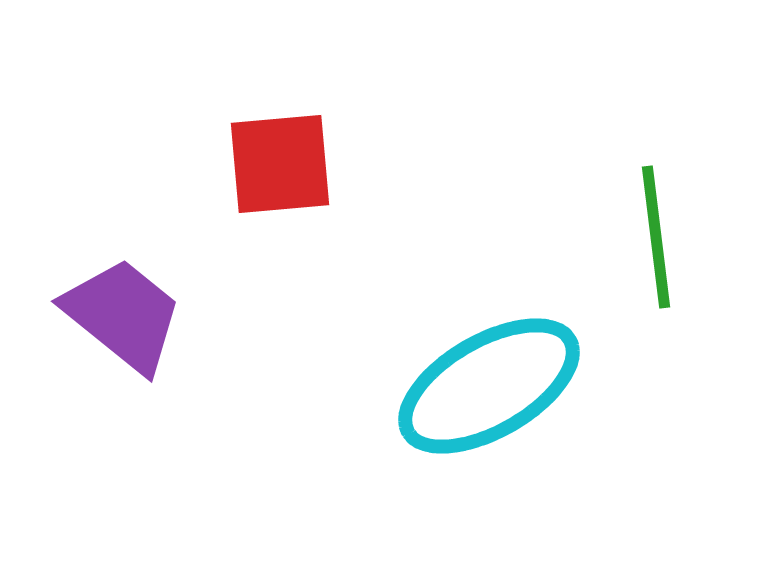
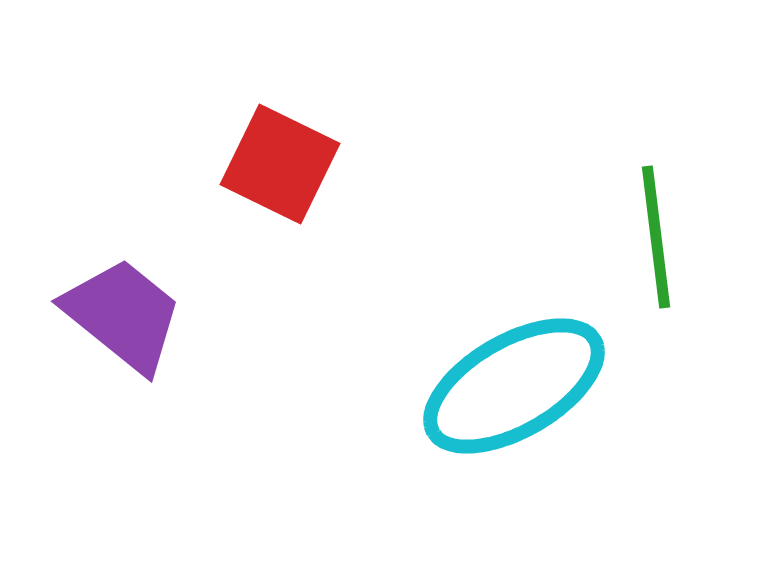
red square: rotated 31 degrees clockwise
cyan ellipse: moved 25 px right
